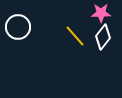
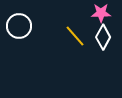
white circle: moved 1 px right, 1 px up
white diamond: rotated 10 degrees counterclockwise
